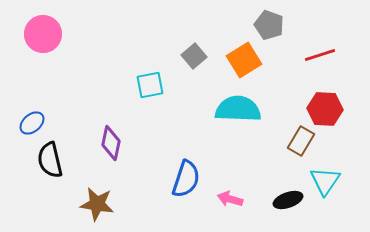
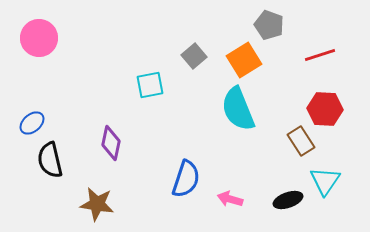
pink circle: moved 4 px left, 4 px down
cyan semicircle: rotated 114 degrees counterclockwise
brown rectangle: rotated 64 degrees counterclockwise
